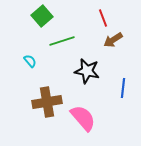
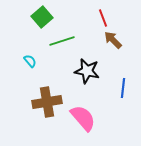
green square: moved 1 px down
brown arrow: rotated 78 degrees clockwise
